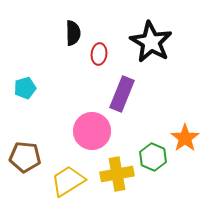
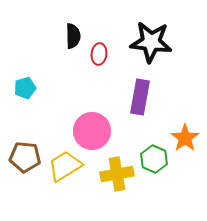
black semicircle: moved 3 px down
black star: rotated 24 degrees counterclockwise
purple rectangle: moved 18 px right, 3 px down; rotated 12 degrees counterclockwise
green hexagon: moved 1 px right, 2 px down
yellow trapezoid: moved 3 px left, 15 px up
